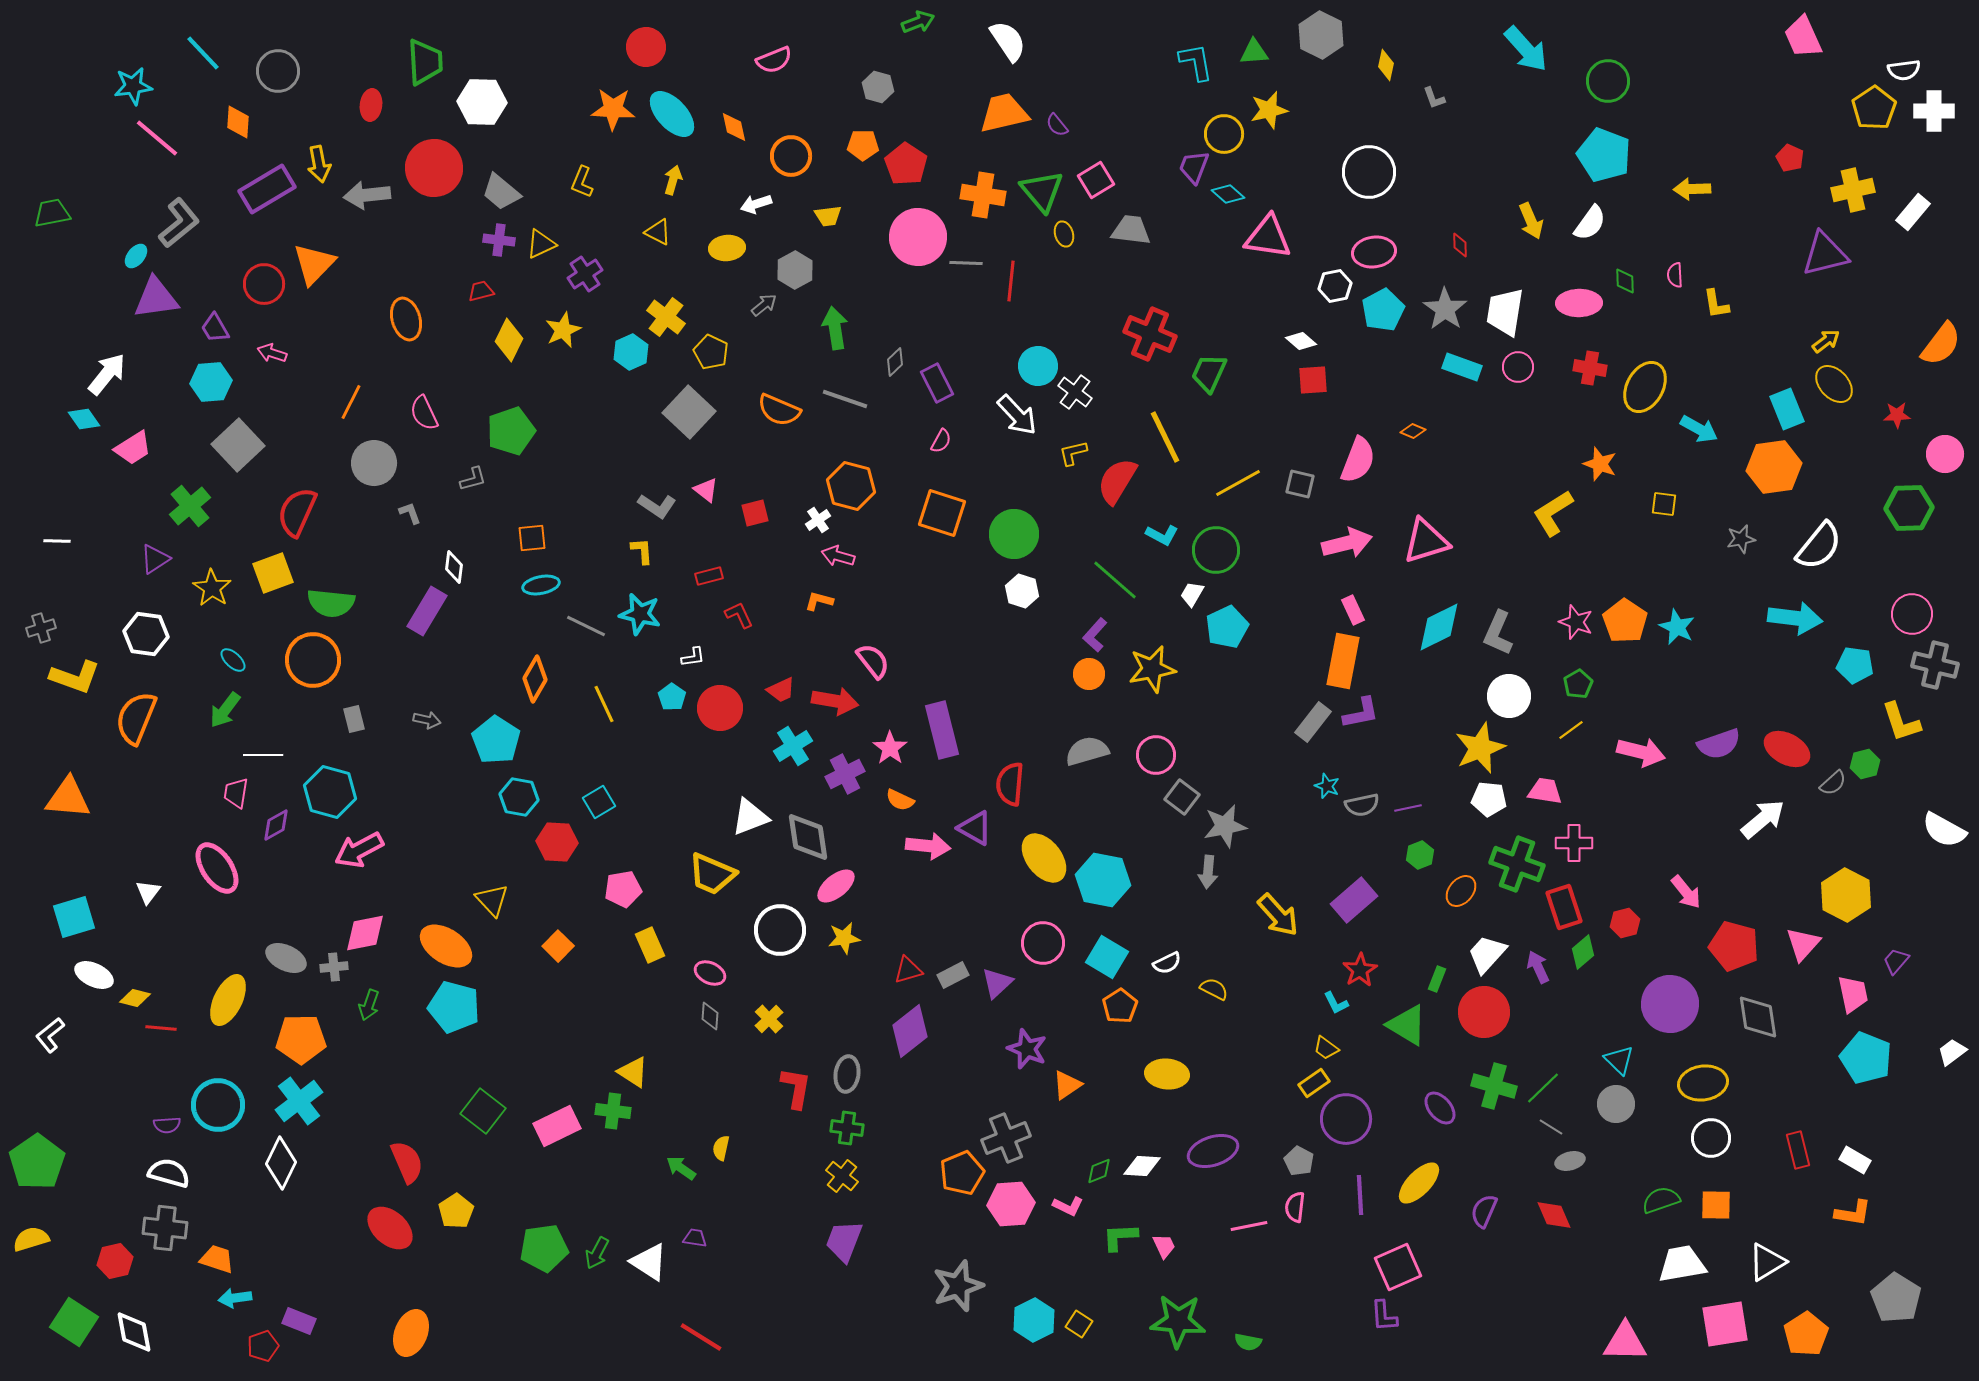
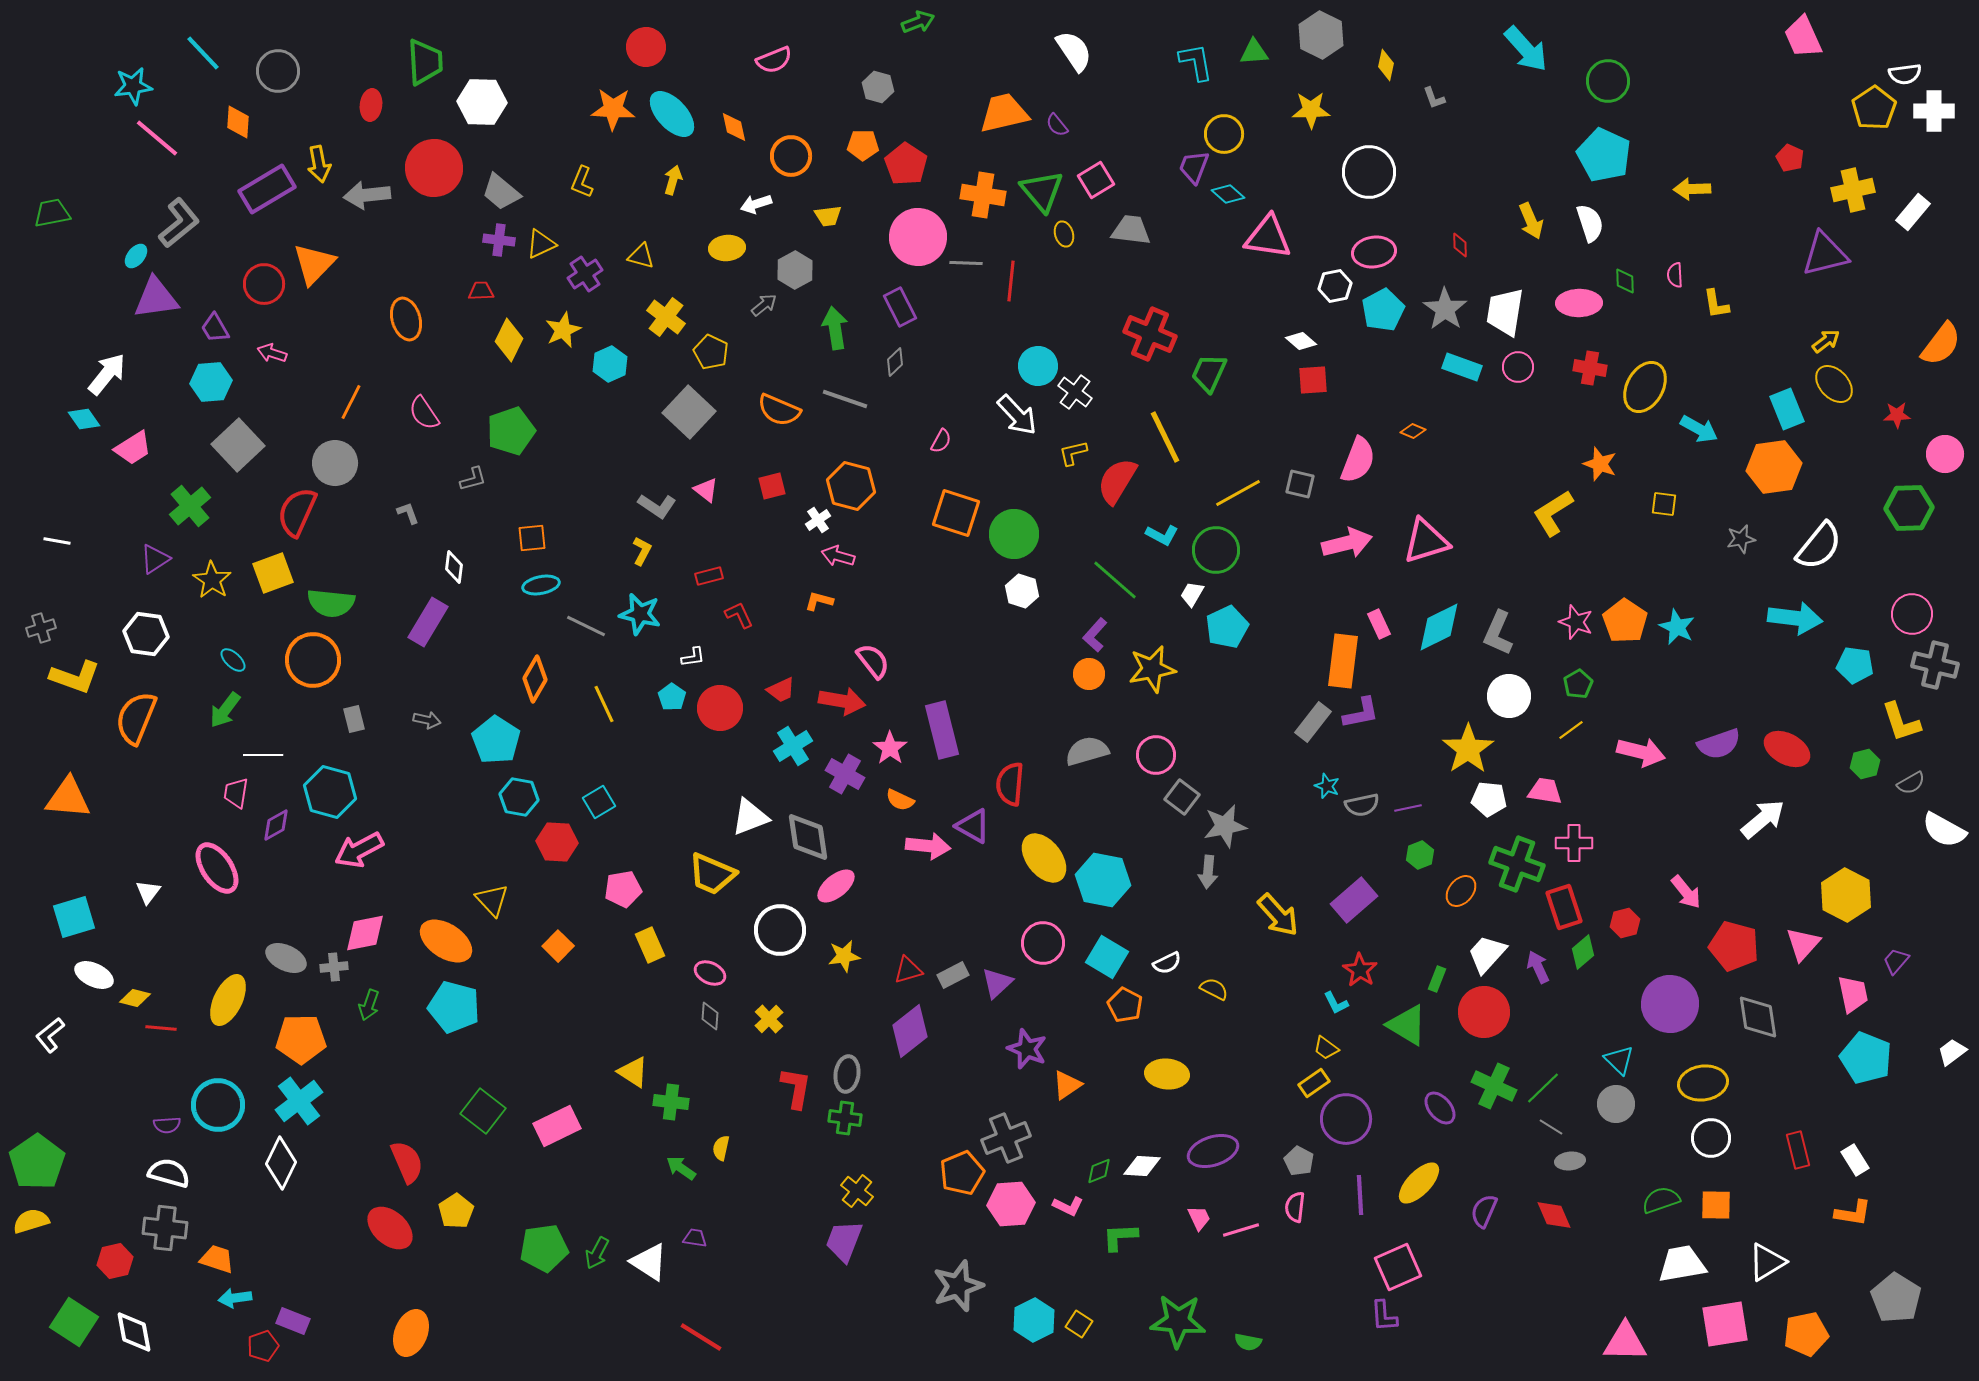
white semicircle at (1008, 41): moved 66 px right, 10 px down
white semicircle at (1904, 70): moved 1 px right, 4 px down
yellow star at (1269, 110): moved 42 px right; rotated 12 degrees clockwise
cyan pentagon at (1604, 155): rotated 4 degrees clockwise
white semicircle at (1590, 223): rotated 54 degrees counterclockwise
yellow triangle at (658, 232): moved 17 px left, 24 px down; rotated 12 degrees counterclockwise
red trapezoid at (481, 291): rotated 12 degrees clockwise
cyan hexagon at (631, 352): moved 21 px left, 12 px down
purple rectangle at (937, 383): moved 37 px left, 76 px up
pink semicircle at (424, 413): rotated 9 degrees counterclockwise
gray circle at (374, 463): moved 39 px left
yellow line at (1238, 483): moved 10 px down
gray L-shape at (410, 513): moved 2 px left
red square at (755, 513): moved 17 px right, 27 px up
orange square at (942, 513): moved 14 px right
white line at (57, 541): rotated 8 degrees clockwise
yellow L-shape at (642, 551): rotated 32 degrees clockwise
yellow star at (212, 588): moved 8 px up
pink rectangle at (1353, 610): moved 26 px right, 14 px down
purple rectangle at (427, 611): moved 1 px right, 11 px down
orange rectangle at (1343, 661): rotated 4 degrees counterclockwise
red arrow at (835, 701): moved 7 px right
yellow star at (1480, 748): moved 12 px left, 1 px down; rotated 12 degrees counterclockwise
purple cross at (845, 774): rotated 33 degrees counterclockwise
gray semicircle at (1833, 783): moved 78 px right; rotated 12 degrees clockwise
purple triangle at (975, 828): moved 2 px left, 2 px up
yellow star at (844, 938): moved 18 px down
orange ellipse at (446, 946): moved 5 px up
red star at (1360, 970): rotated 8 degrees counterclockwise
orange pentagon at (1120, 1006): moved 5 px right, 1 px up; rotated 12 degrees counterclockwise
green cross at (1494, 1086): rotated 9 degrees clockwise
green cross at (613, 1111): moved 58 px right, 9 px up
green cross at (847, 1128): moved 2 px left, 10 px up
white rectangle at (1855, 1160): rotated 28 degrees clockwise
gray ellipse at (1570, 1161): rotated 8 degrees clockwise
yellow cross at (842, 1176): moved 15 px right, 15 px down
pink line at (1249, 1226): moved 8 px left, 4 px down; rotated 6 degrees counterclockwise
yellow semicircle at (31, 1239): moved 18 px up
pink trapezoid at (1164, 1246): moved 35 px right, 28 px up
purple rectangle at (299, 1321): moved 6 px left
orange pentagon at (1806, 1334): rotated 21 degrees clockwise
